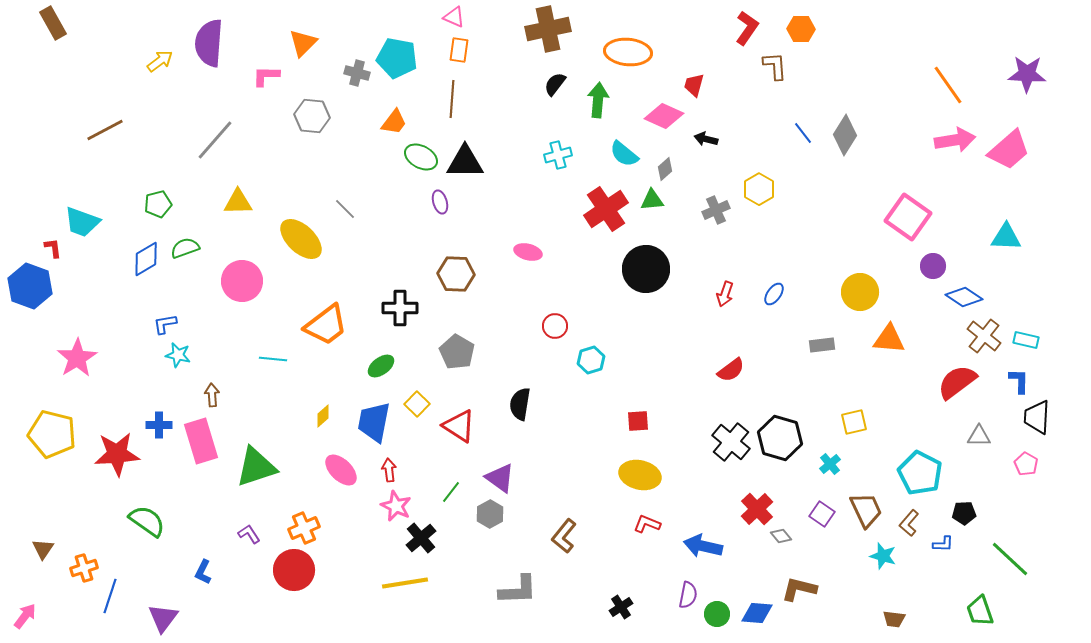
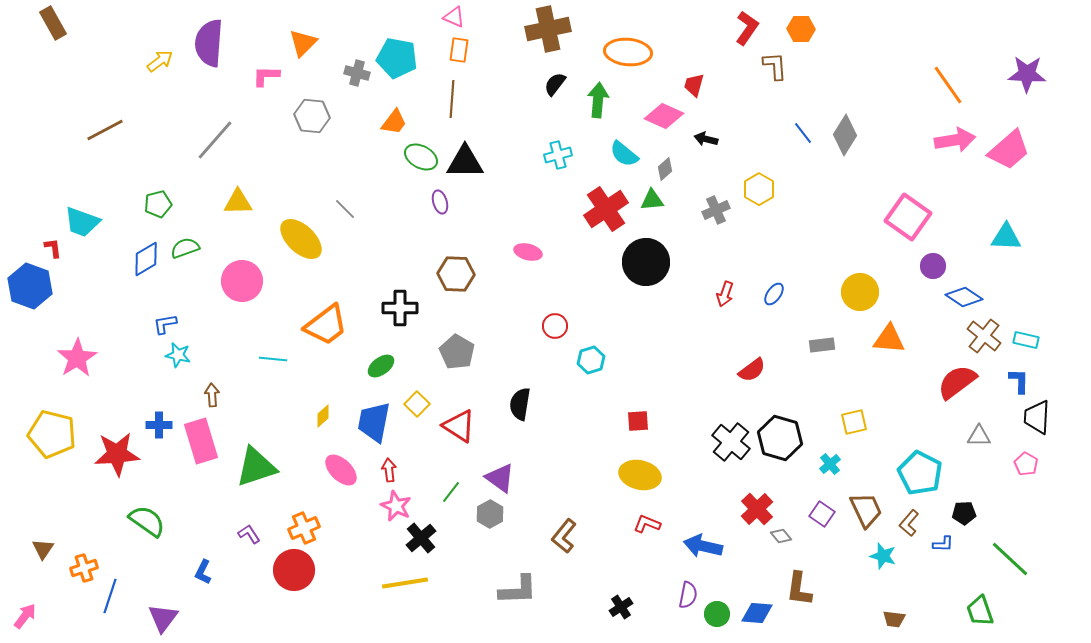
black circle at (646, 269): moved 7 px up
red semicircle at (731, 370): moved 21 px right
brown L-shape at (799, 589): rotated 96 degrees counterclockwise
